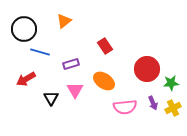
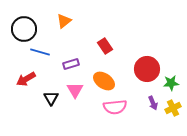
pink semicircle: moved 10 px left
